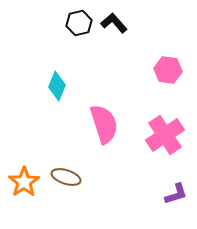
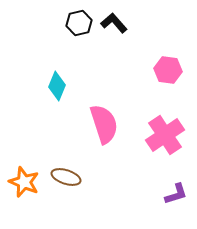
orange star: rotated 16 degrees counterclockwise
